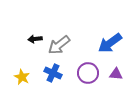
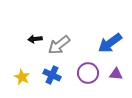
blue cross: moved 1 px left, 2 px down
